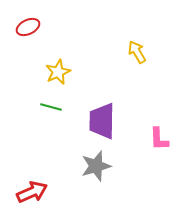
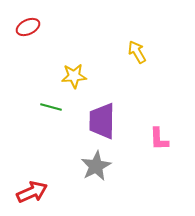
yellow star: moved 16 px right, 4 px down; rotated 20 degrees clockwise
gray star: rotated 12 degrees counterclockwise
